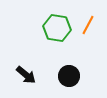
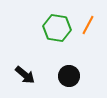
black arrow: moved 1 px left
